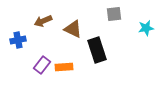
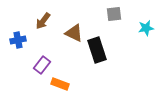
brown arrow: rotated 30 degrees counterclockwise
brown triangle: moved 1 px right, 4 px down
orange rectangle: moved 4 px left, 17 px down; rotated 24 degrees clockwise
